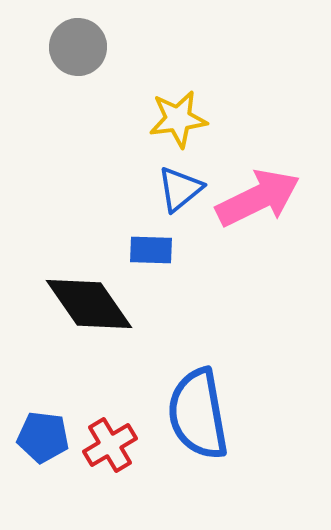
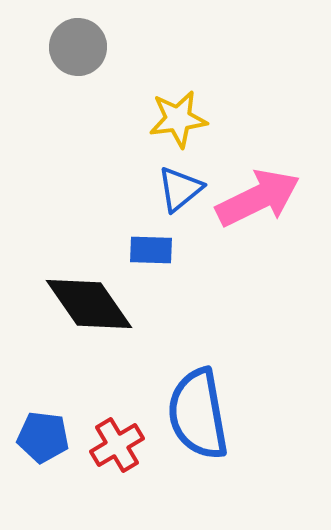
red cross: moved 7 px right
